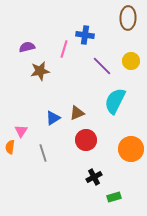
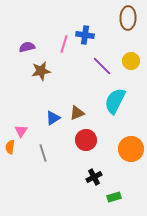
pink line: moved 5 px up
brown star: moved 1 px right
